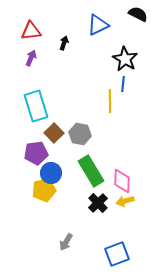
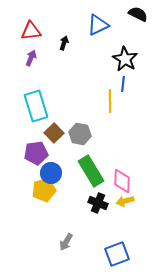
black cross: rotated 24 degrees counterclockwise
